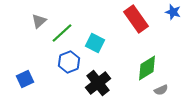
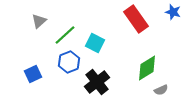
green line: moved 3 px right, 2 px down
blue square: moved 8 px right, 5 px up
black cross: moved 1 px left, 1 px up
